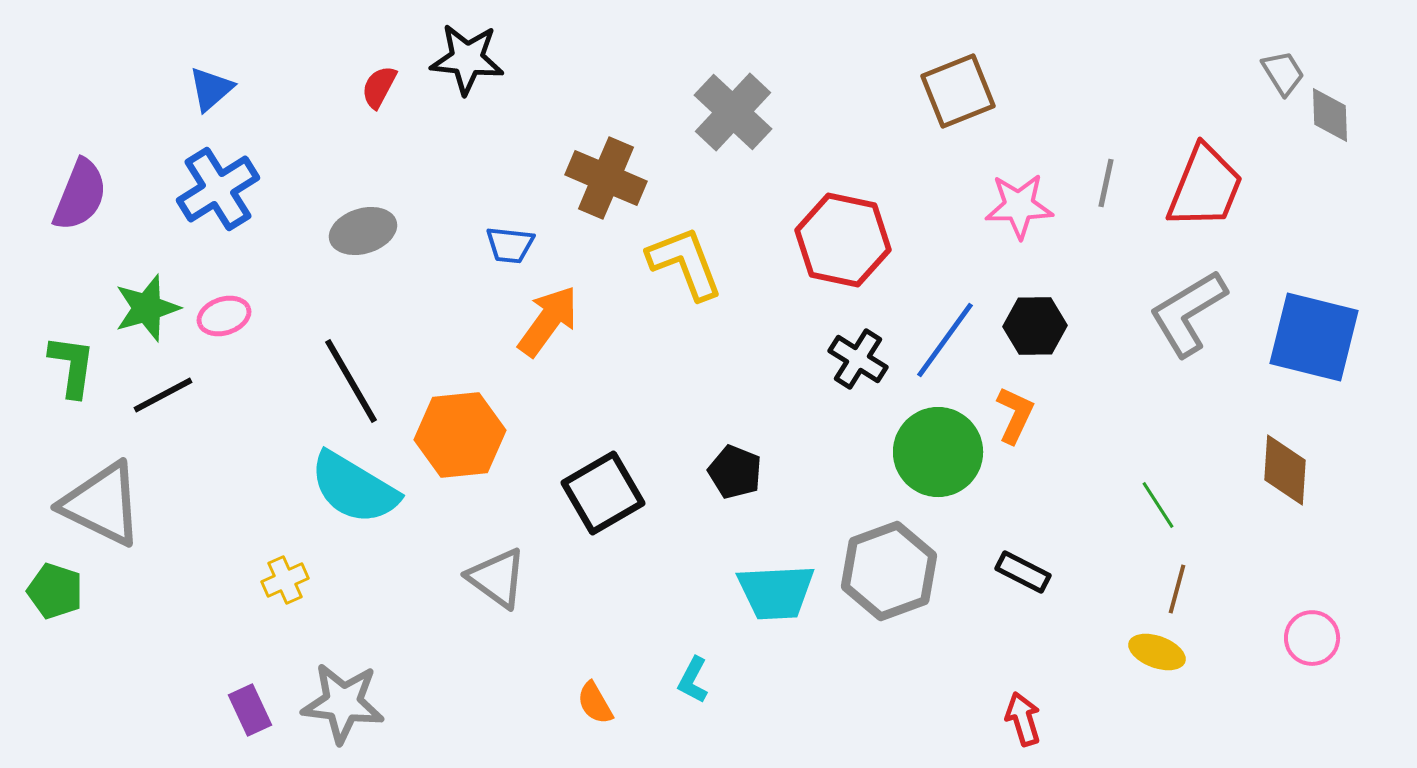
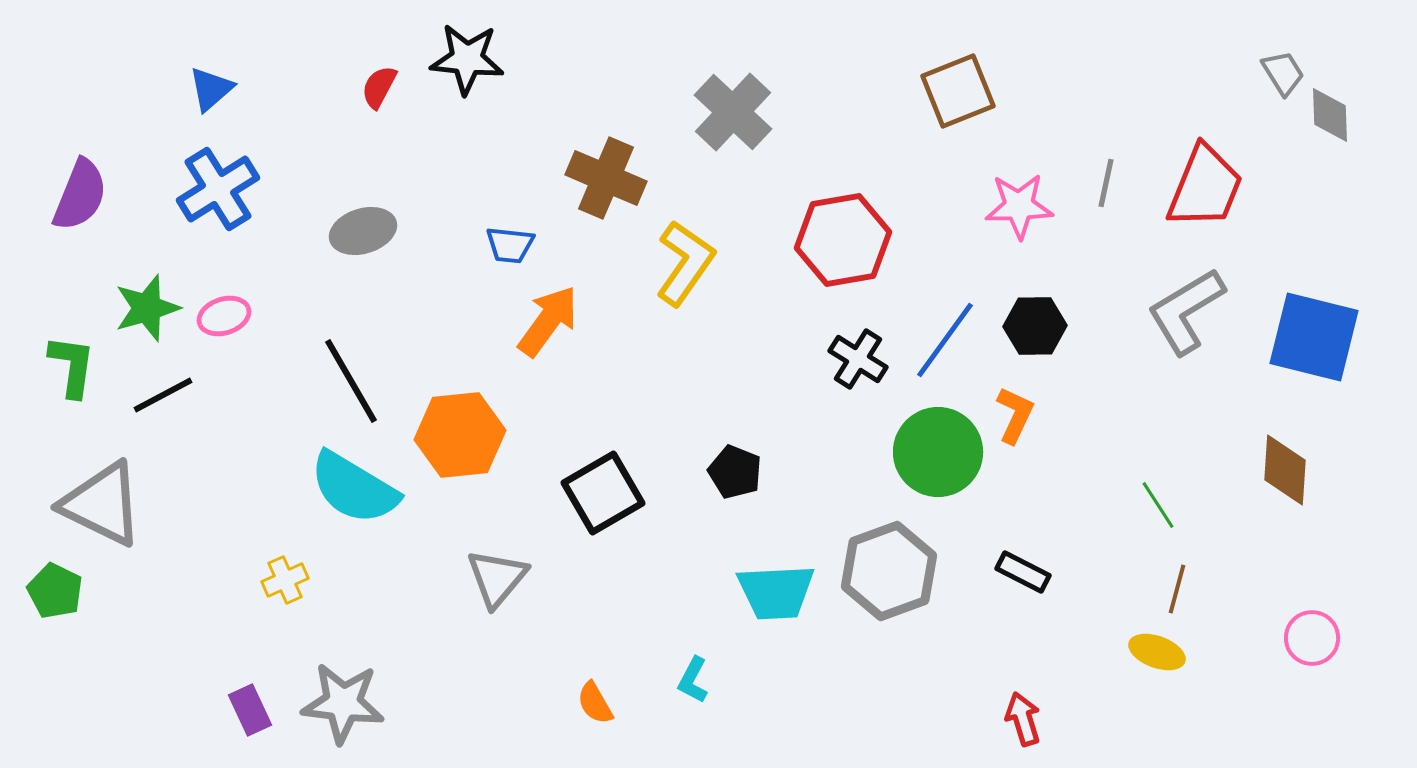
red hexagon at (843, 240): rotated 22 degrees counterclockwise
yellow L-shape at (685, 263): rotated 56 degrees clockwise
gray L-shape at (1188, 313): moved 2 px left, 2 px up
gray triangle at (497, 578): rotated 34 degrees clockwise
green pentagon at (55, 591): rotated 8 degrees clockwise
